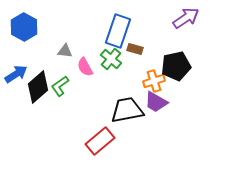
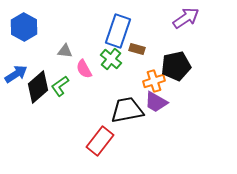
brown rectangle: moved 2 px right
pink semicircle: moved 1 px left, 2 px down
red rectangle: rotated 12 degrees counterclockwise
